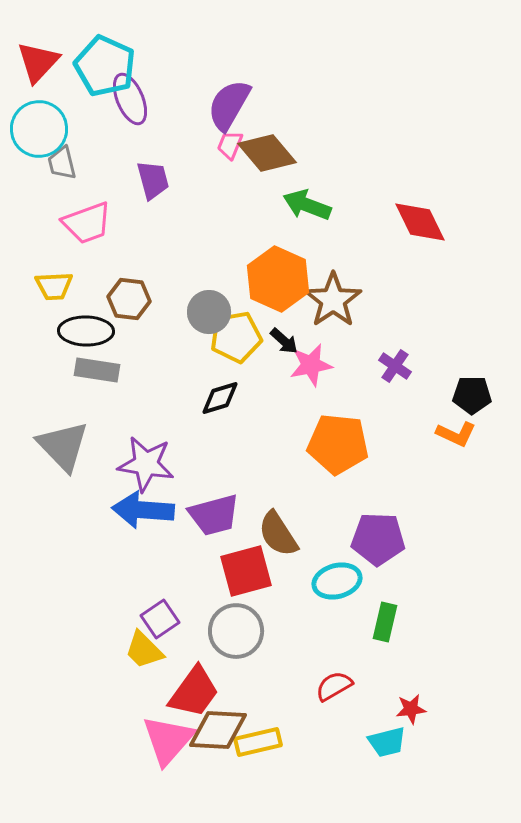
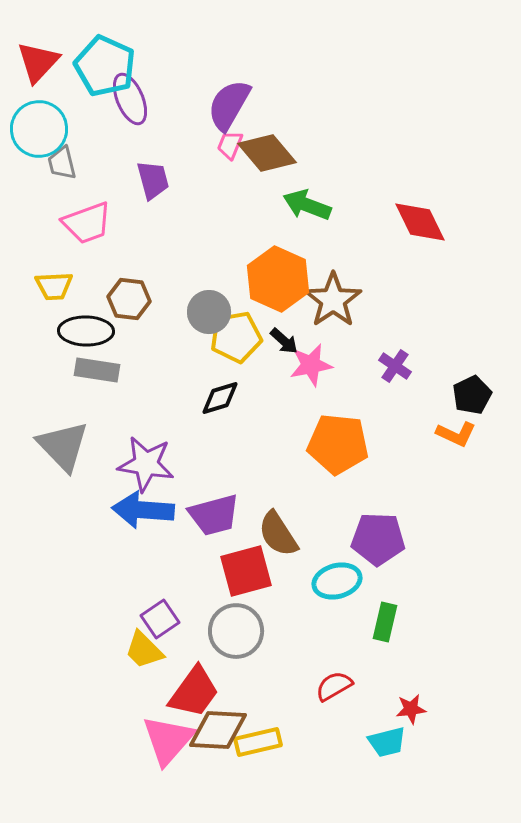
black pentagon at (472, 395): rotated 27 degrees counterclockwise
